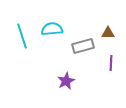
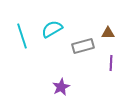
cyan semicircle: rotated 25 degrees counterclockwise
purple star: moved 5 px left, 6 px down
